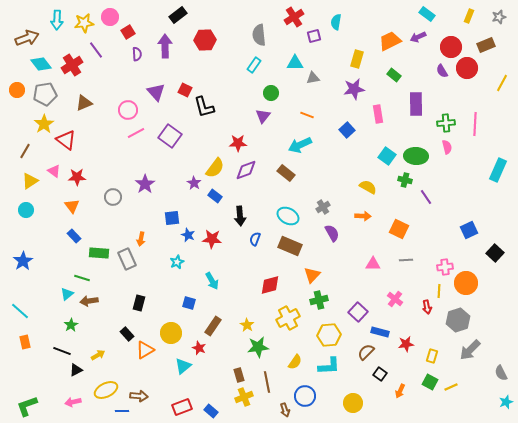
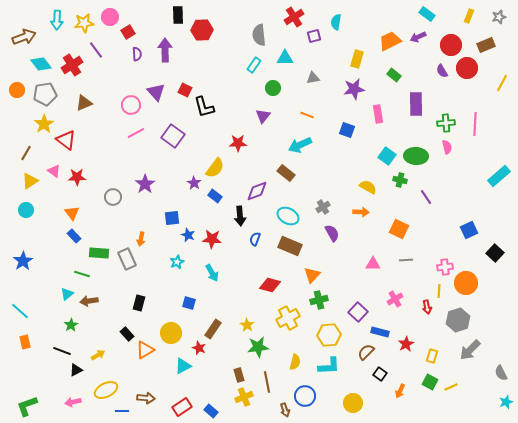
black rectangle at (178, 15): rotated 54 degrees counterclockwise
brown arrow at (27, 38): moved 3 px left, 1 px up
red hexagon at (205, 40): moved 3 px left, 10 px up
purple arrow at (165, 46): moved 4 px down
red circle at (451, 47): moved 2 px up
cyan triangle at (295, 63): moved 10 px left, 5 px up
green circle at (271, 93): moved 2 px right, 5 px up
pink circle at (128, 110): moved 3 px right, 5 px up
blue square at (347, 130): rotated 28 degrees counterclockwise
purple square at (170, 136): moved 3 px right
brown line at (25, 151): moved 1 px right, 2 px down
purple diamond at (246, 170): moved 11 px right, 21 px down
cyan rectangle at (498, 170): moved 1 px right, 6 px down; rotated 25 degrees clockwise
green cross at (405, 180): moved 5 px left
orange triangle at (72, 206): moved 7 px down
orange arrow at (363, 216): moved 2 px left, 4 px up
green line at (82, 278): moved 4 px up
cyan arrow at (212, 281): moved 8 px up
red diamond at (270, 285): rotated 30 degrees clockwise
pink cross at (395, 299): rotated 21 degrees clockwise
brown rectangle at (213, 326): moved 3 px down
red star at (406, 344): rotated 21 degrees counterclockwise
yellow semicircle at (295, 362): rotated 21 degrees counterclockwise
cyan triangle at (183, 366): rotated 12 degrees clockwise
brown arrow at (139, 396): moved 7 px right, 2 px down
red rectangle at (182, 407): rotated 12 degrees counterclockwise
